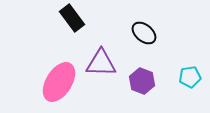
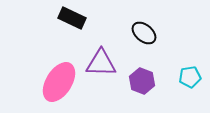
black rectangle: rotated 28 degrees counterclockwise
